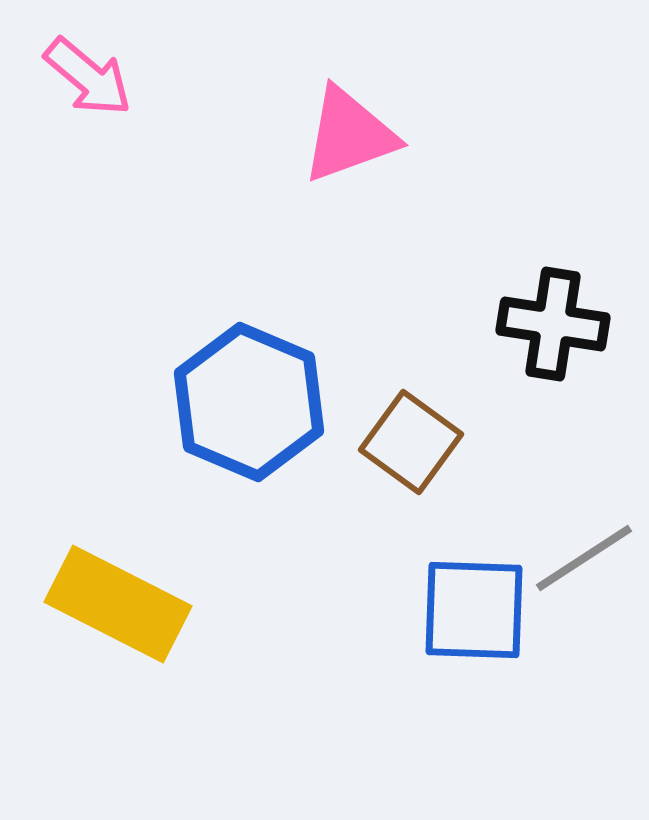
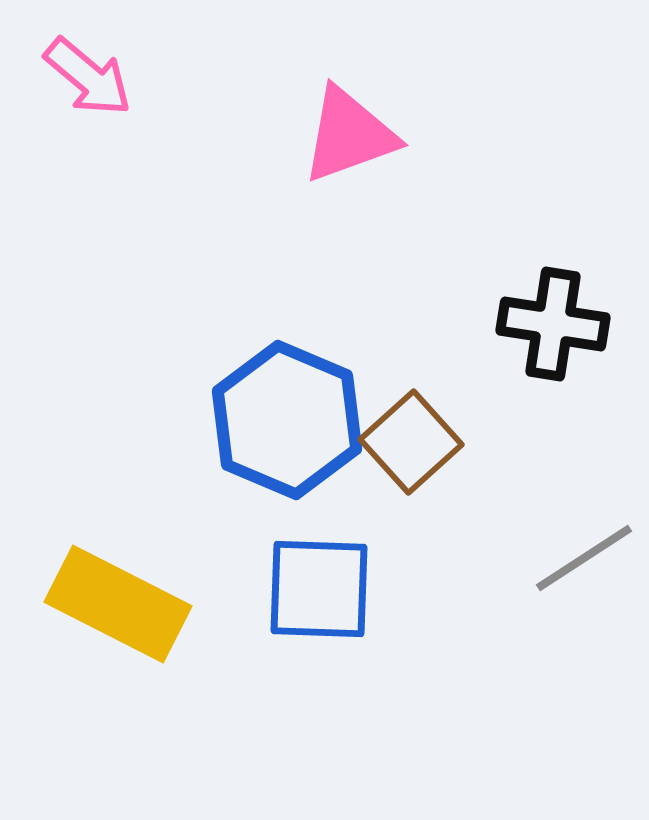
blue hexagon: moved 38 px right, 18 px down
brown square: rotated 12 degrees clockwise
blue square: moved 155 px left, 21 px up
